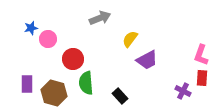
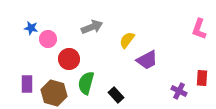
gray arrow: moved 8 px left, 9 px down
blue star: rotated 24 degrees clockwise
yellow semicircle: moved 3 px left, 1 px down
pink L-shape: moved 2 px left, 26 px up
red circle: moved 4 px left
green semicircle: rotated 20 degrees clockwise
purple cross: moved 4 px left
black rectangle: moved 4 px left, 1 px up
